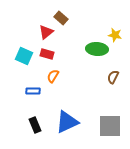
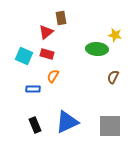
brown rectangle: rotated 40 degrees clockwise
blue rectangle: moved 2 px up
